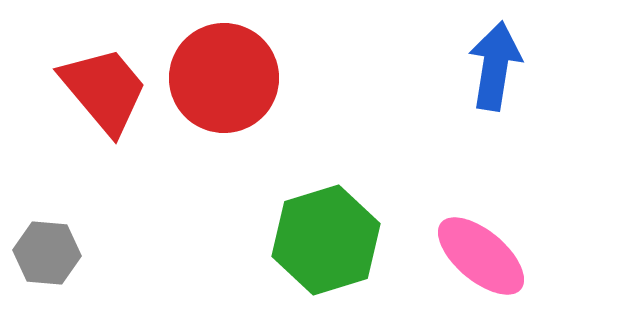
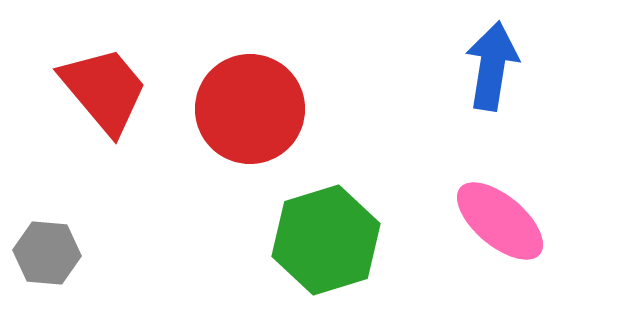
blue arrow: moved 3 px left
red circle: moved 26 px right, 31 px down
pink ellipse: moved 19 px right, 35 px up
